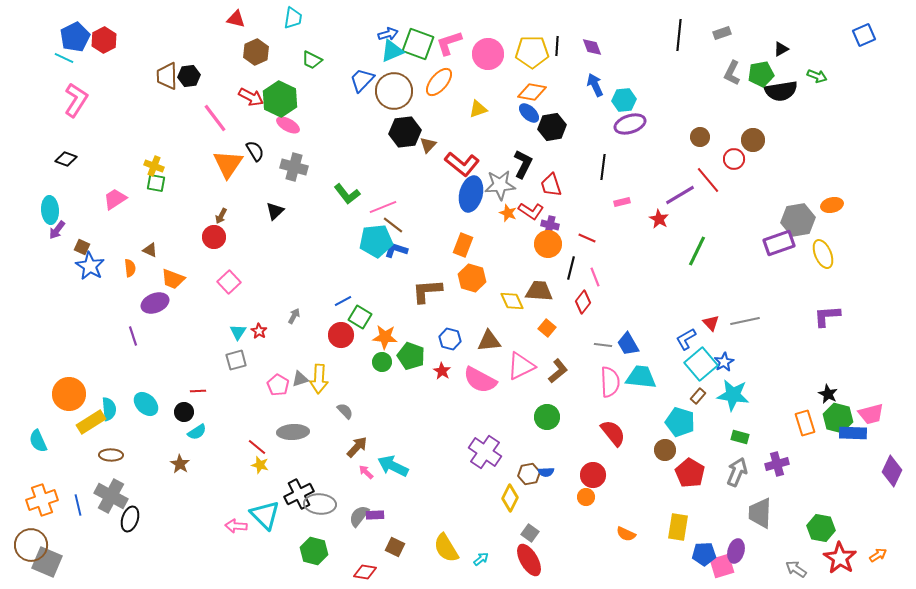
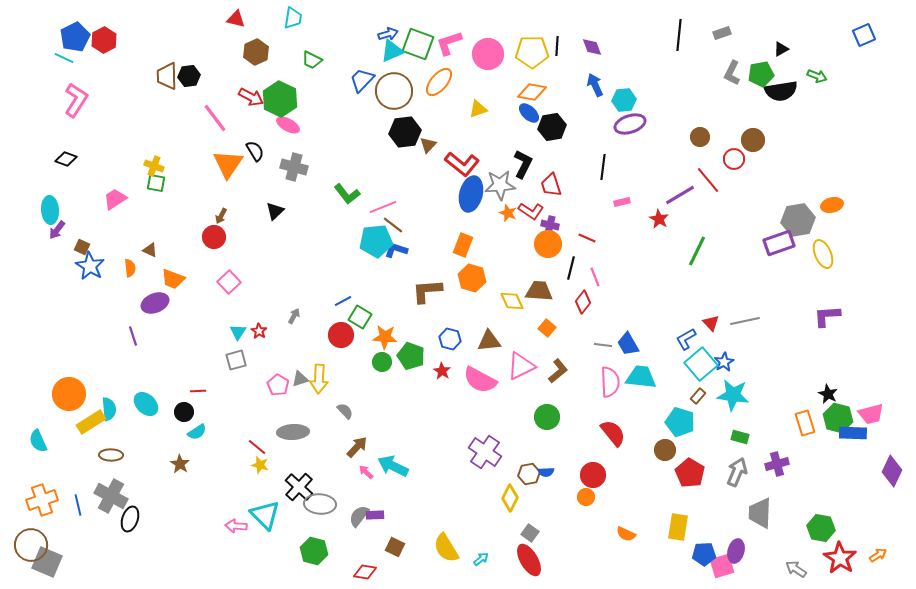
black cross at (299, 494): moved 7 px up; rotated 20 degrees counterclockwise
